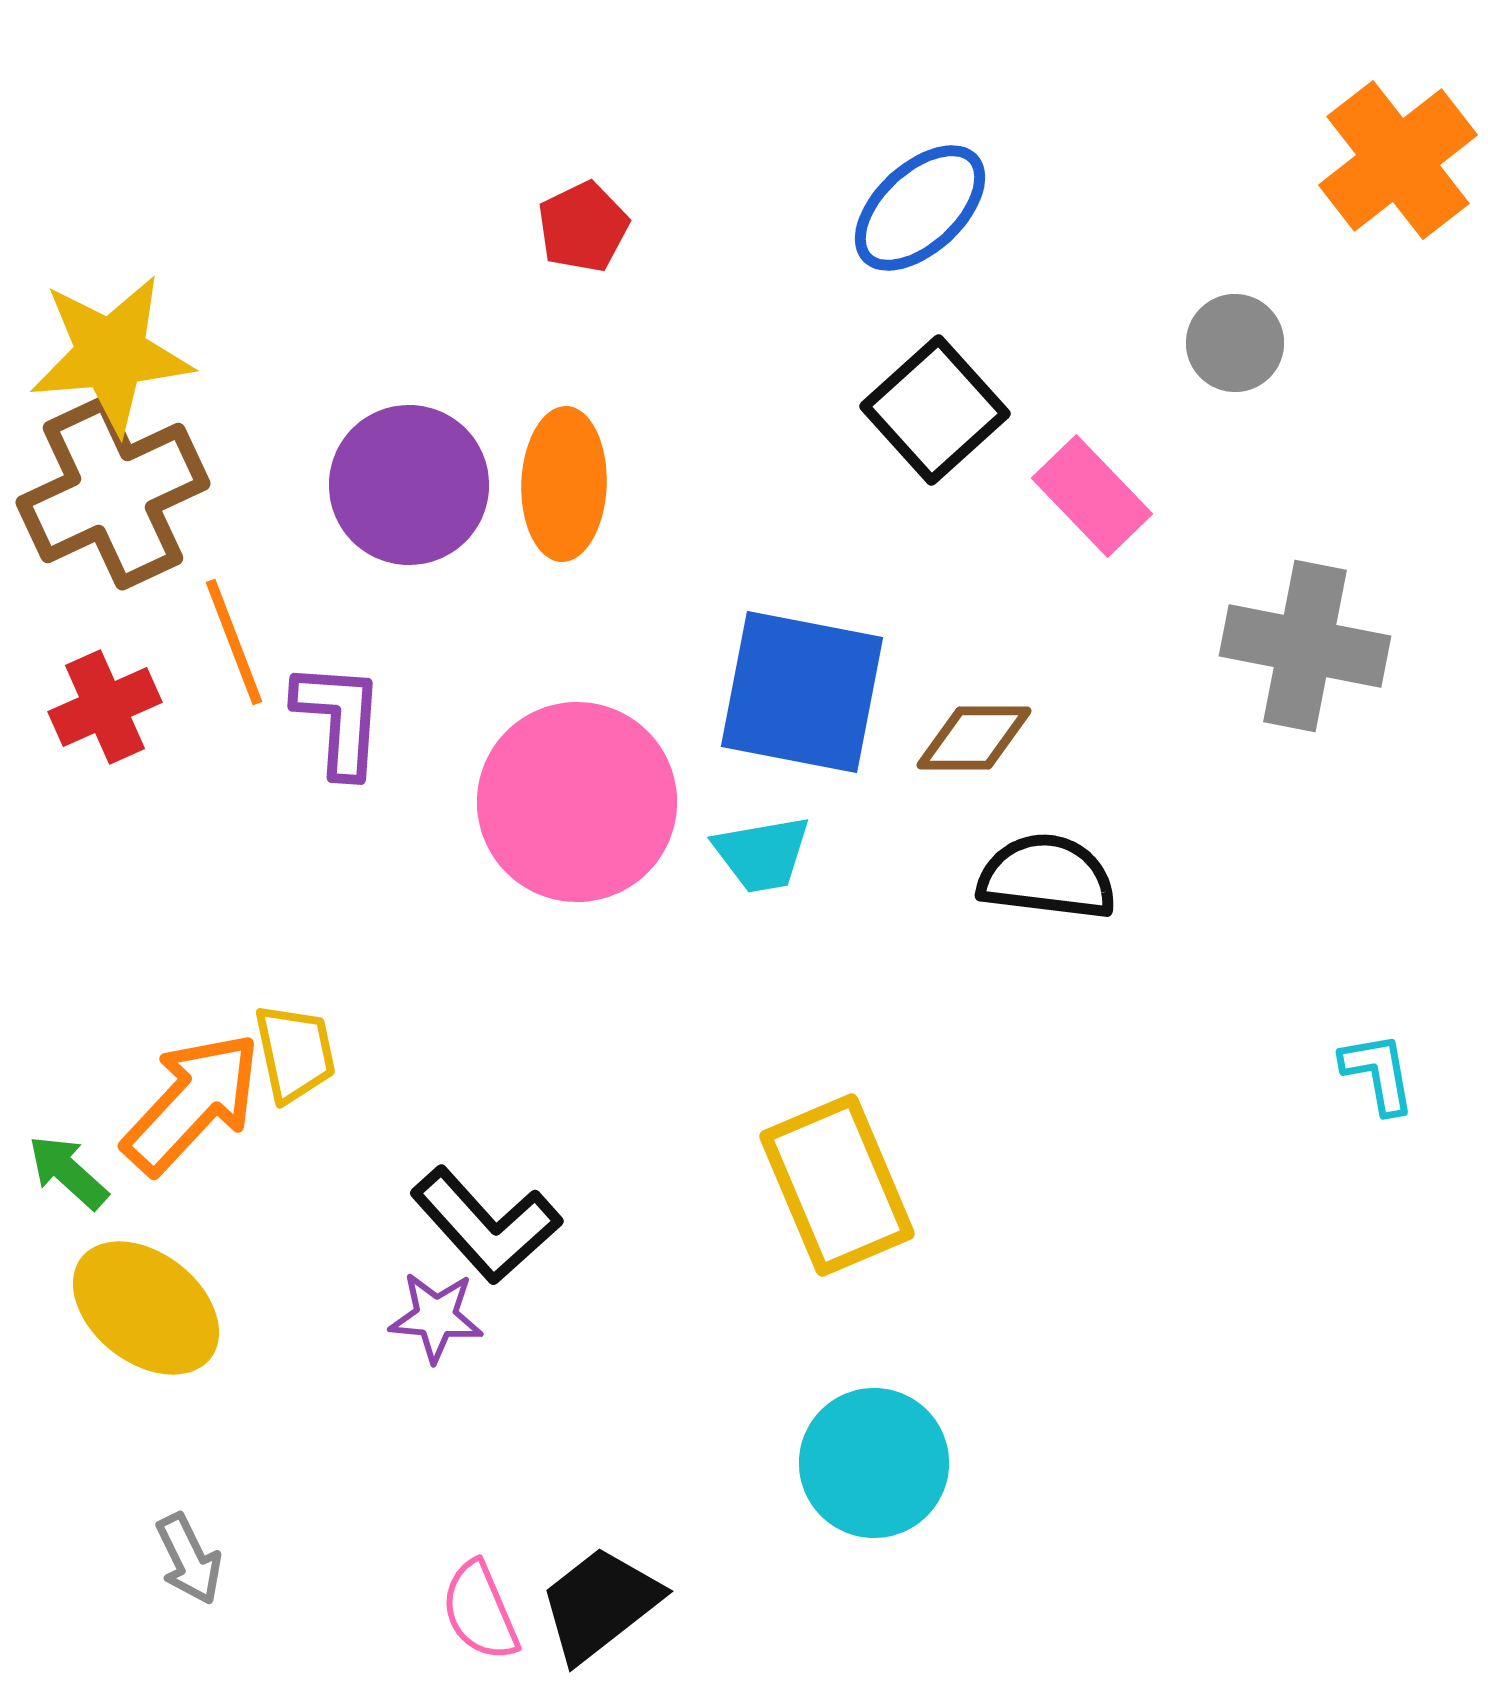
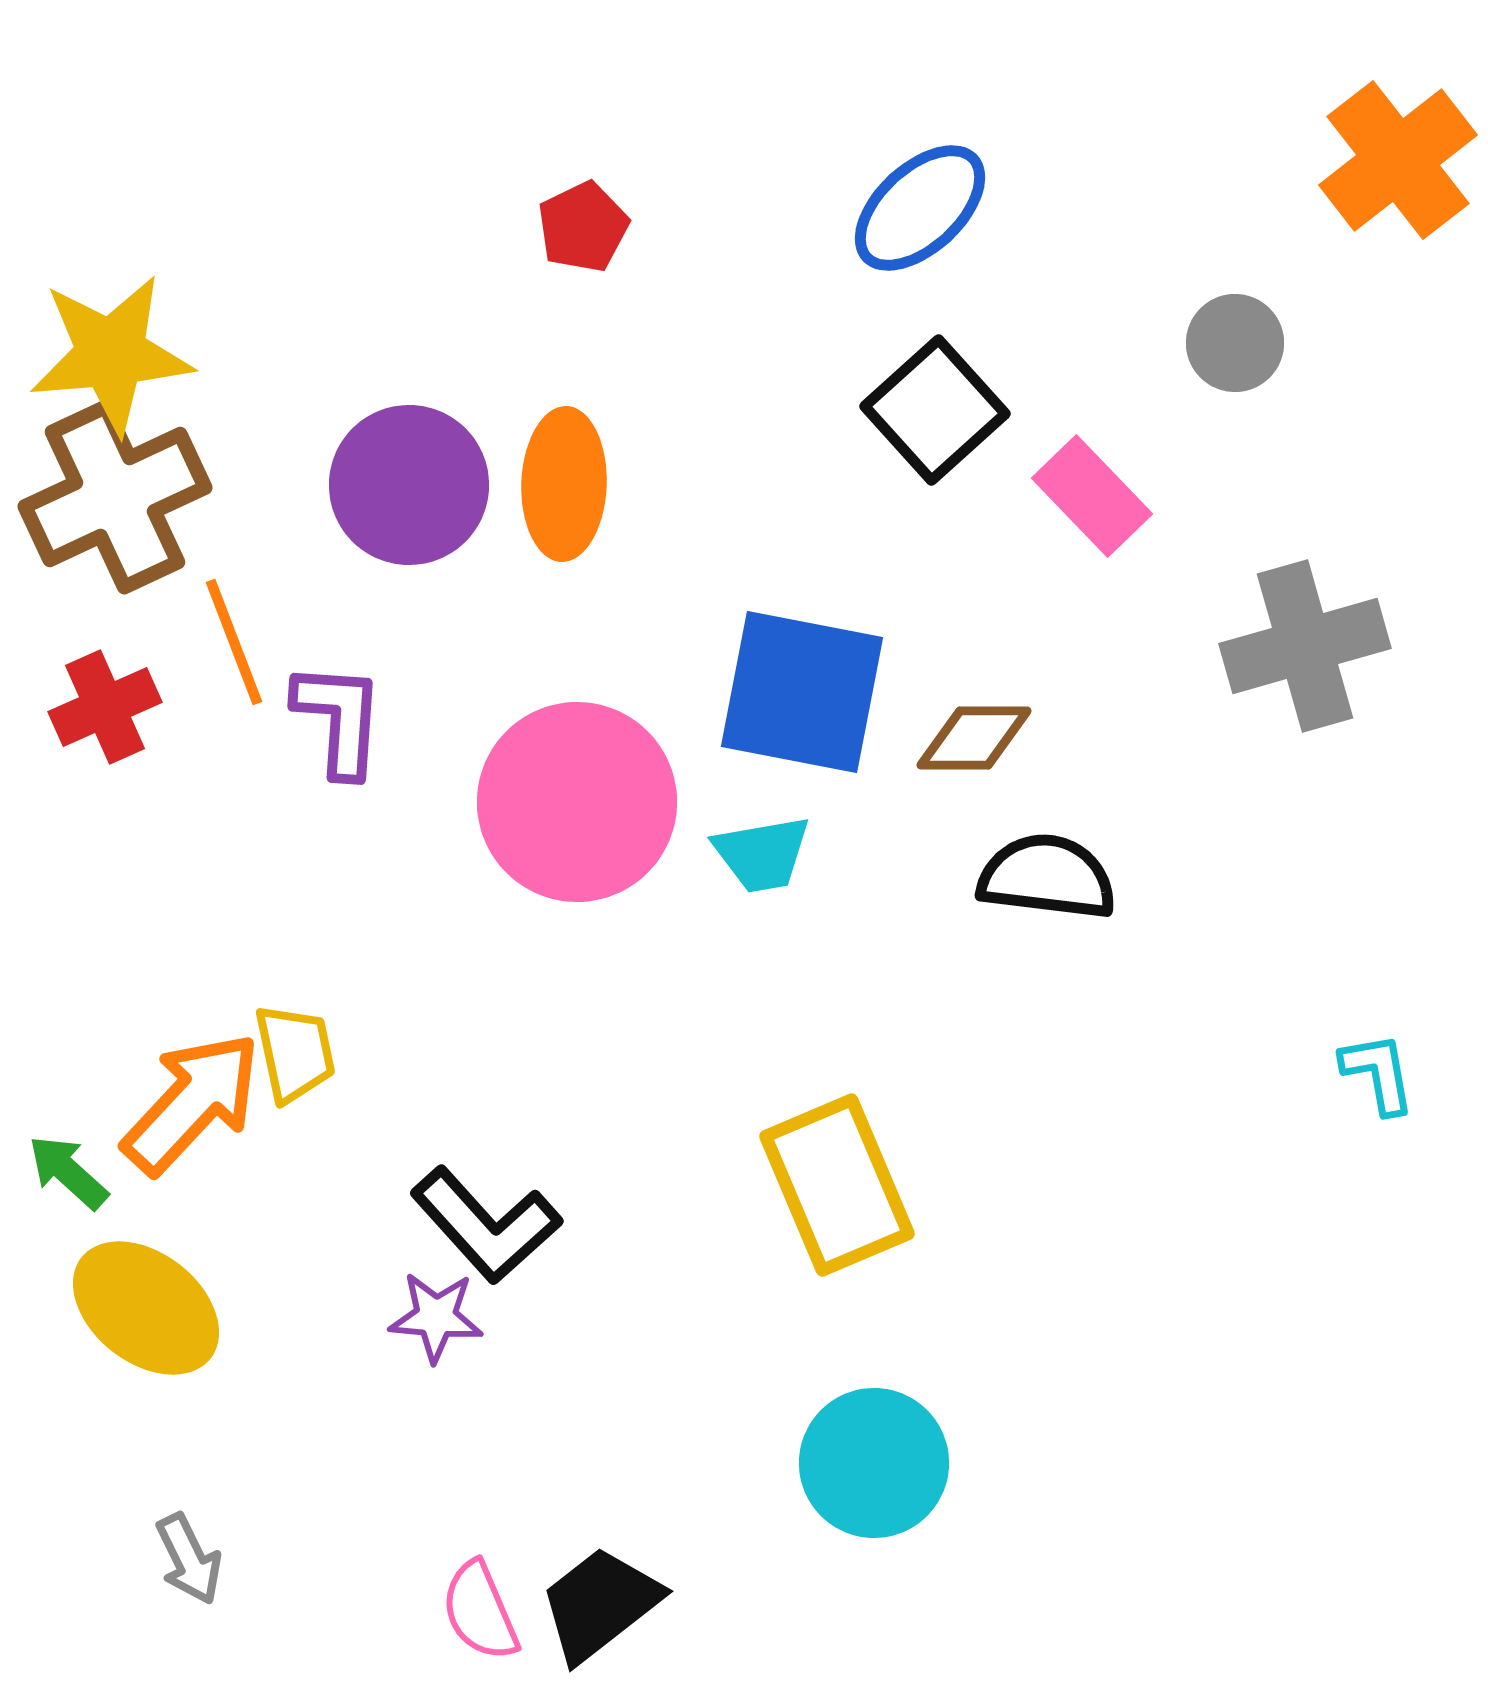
brown cross: moved 2 px right, 4 px down
gray cross: rotated 27 degrees counterclockwise
